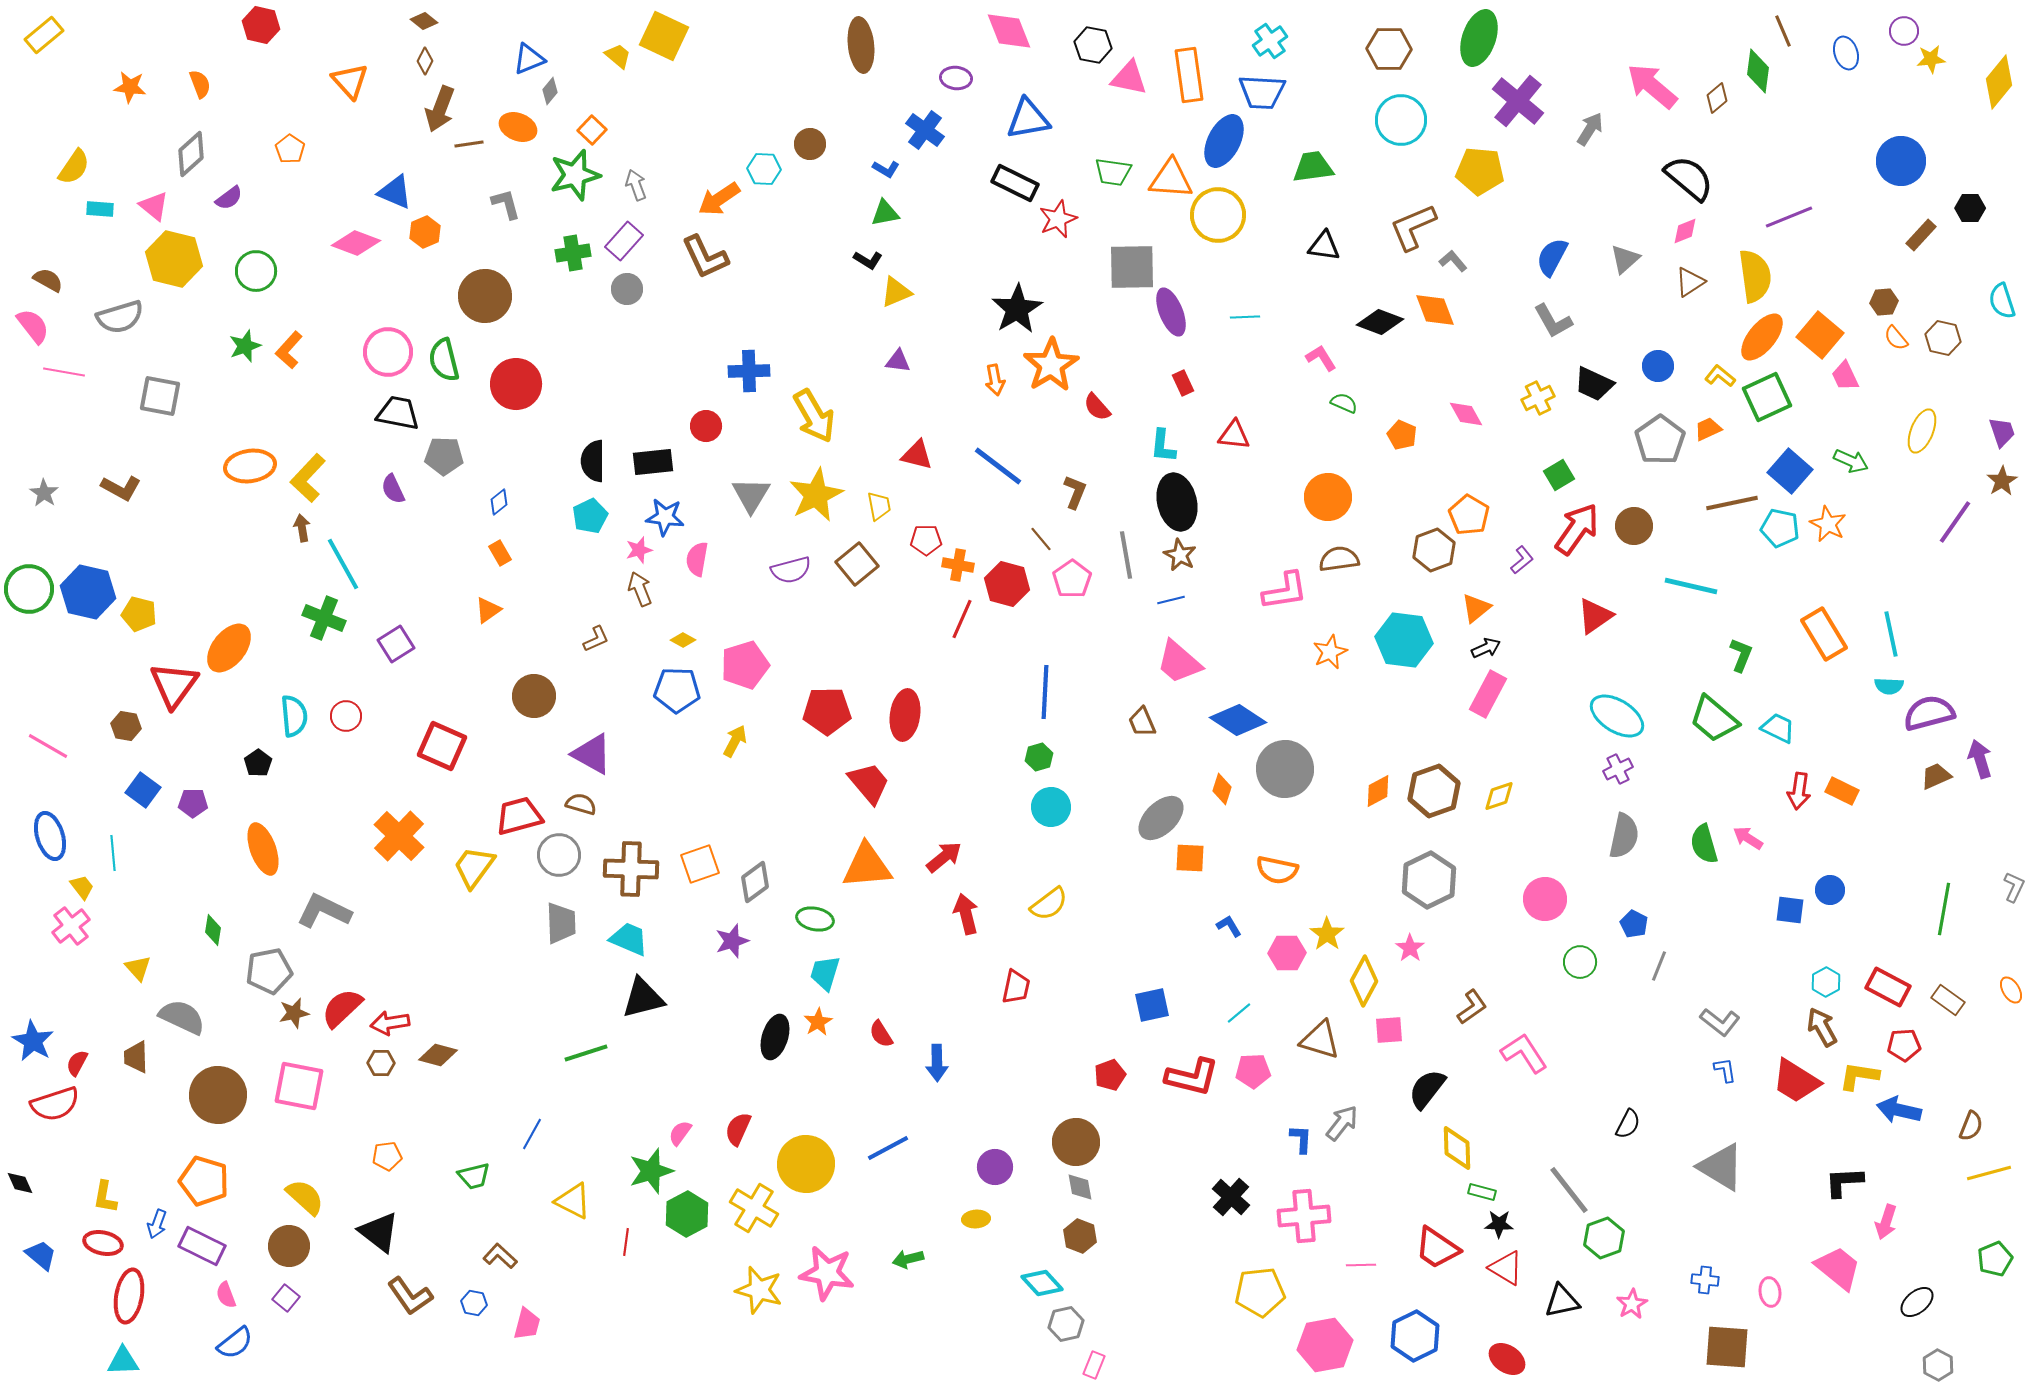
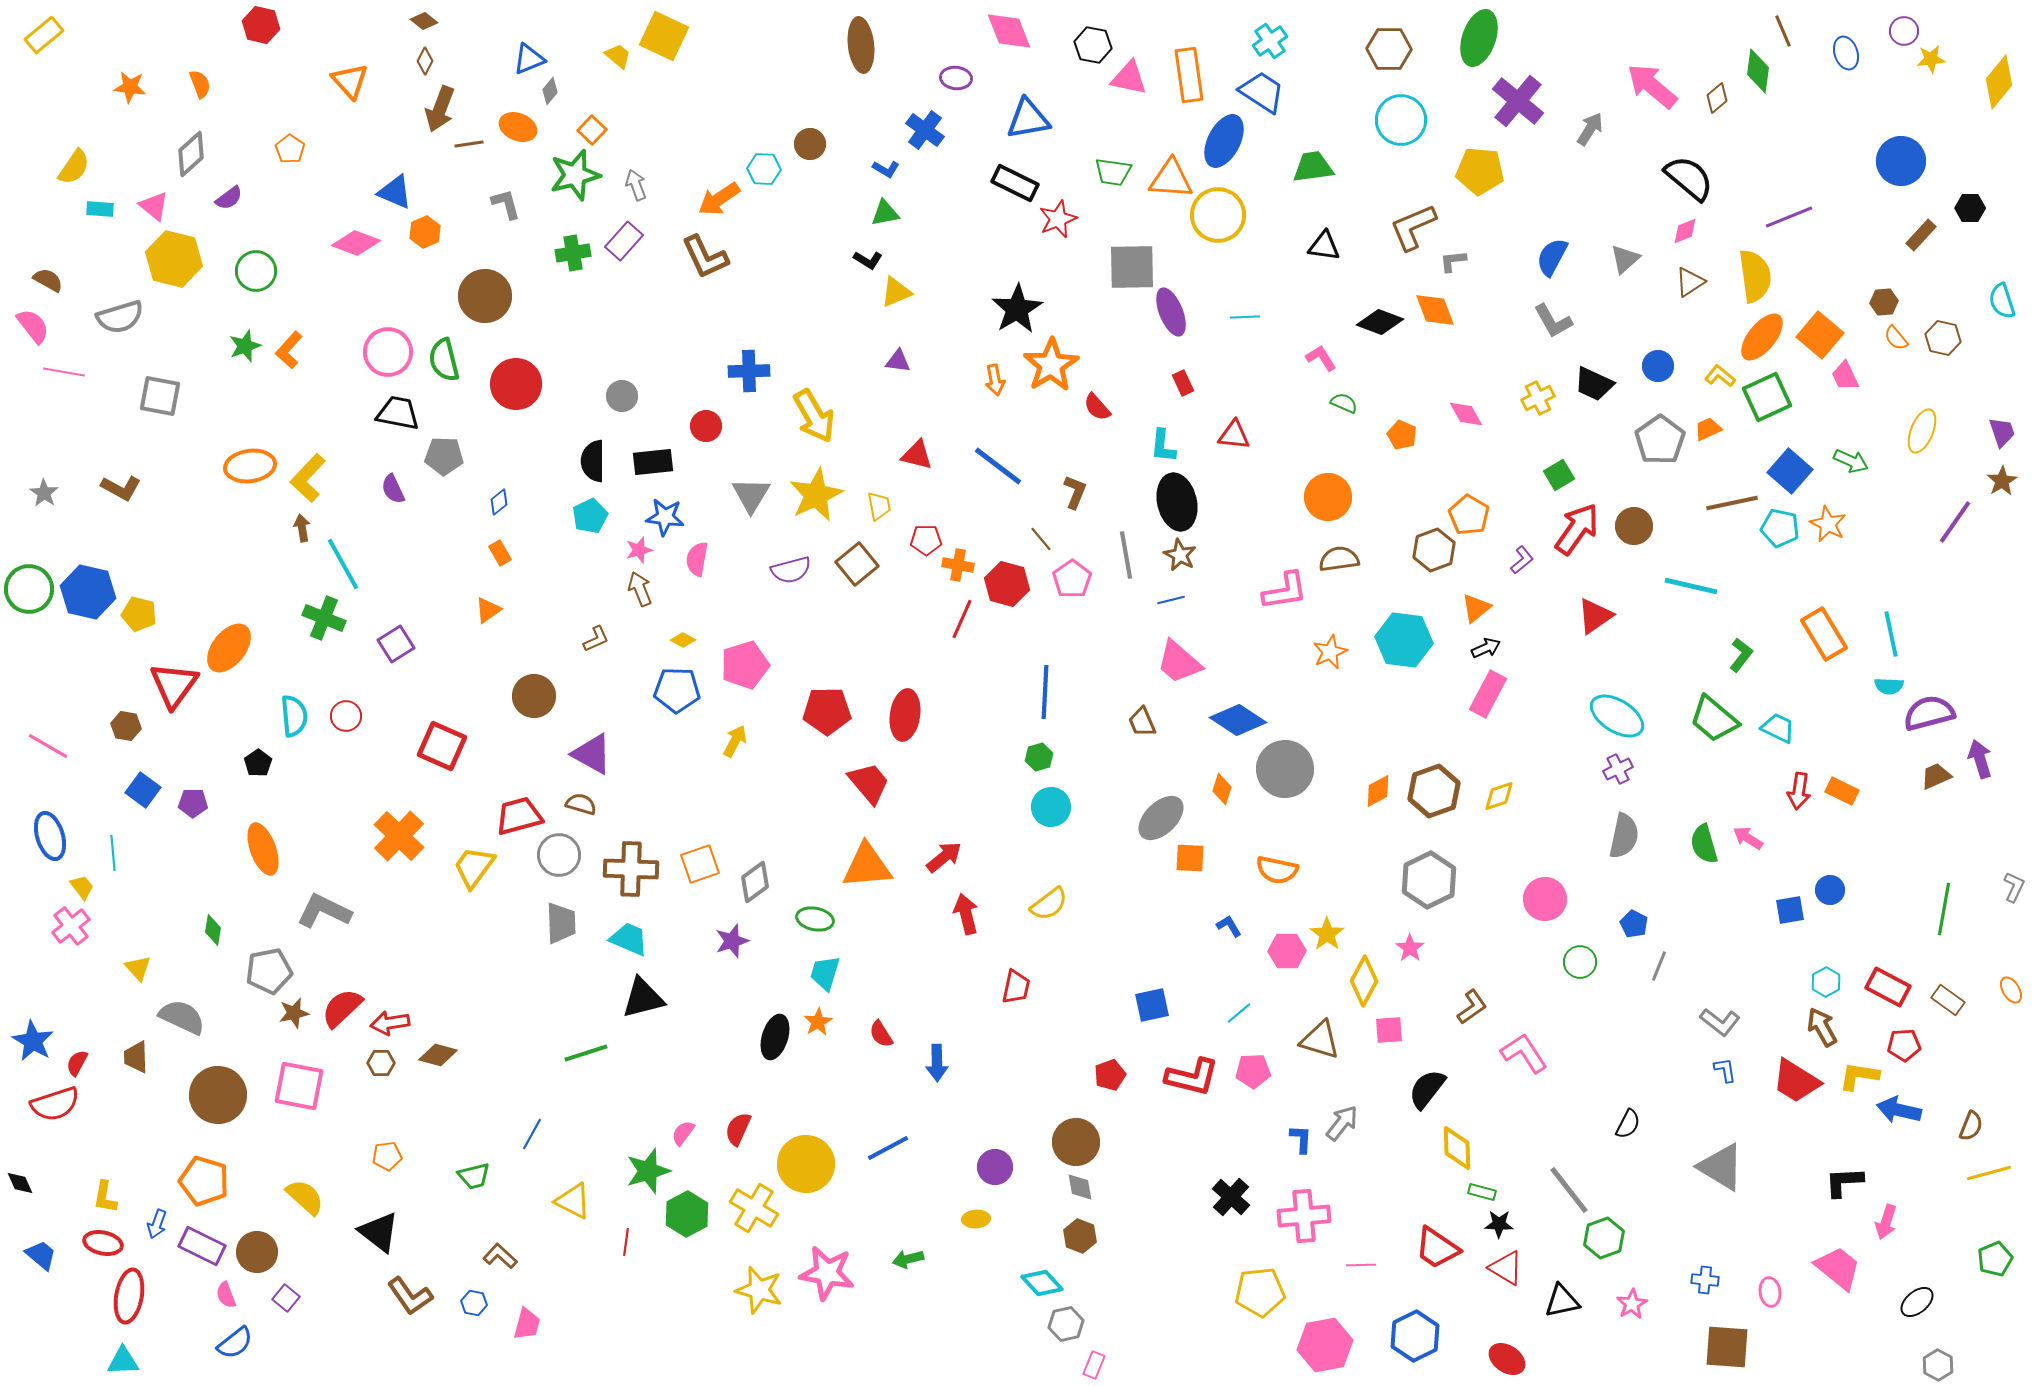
blue trapezoid at (1262, 92): rotated 150 degrees counterclockwise
gray L-shape at (1453, 261): rotated 56 degrees counterclockwise
gray circle at (627, 289): moved 5 px left, 107 px down
green L-shape at (1741, 655): rotated 16 degrees clockwise
blue square at (1790, 910): rotated 16 degrees counterclockwise
pink hexagon at (1287, 953): moved 2 px up
pink semicircle at (680, 1133): moved 3 px right
green star at (651, 1171): moved 3 px left
brown circle at (289, 1246): moved 32 px left, 6 px down
